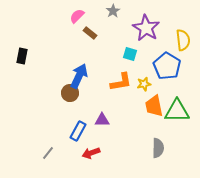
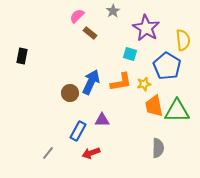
blue arrow: moved 12 px right, 6 px down
